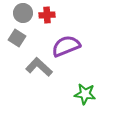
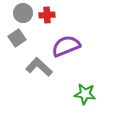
gray square: rotated 24 degrees clockwise
